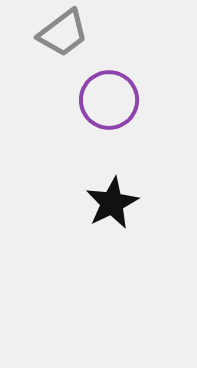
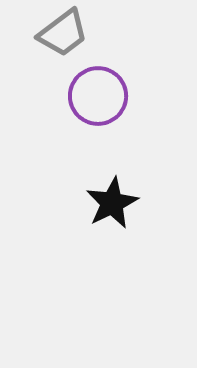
purple circle: moved 11 px left, 4 px up
